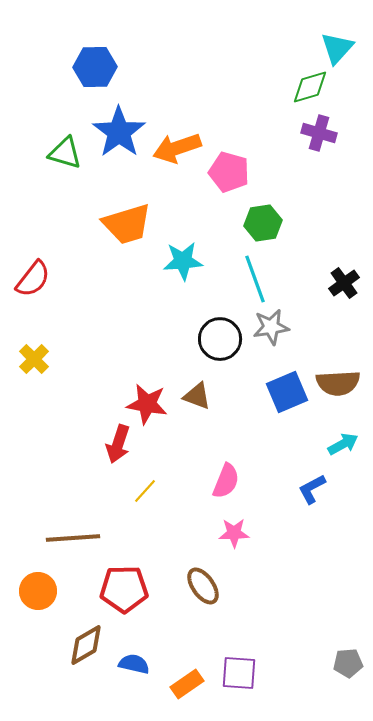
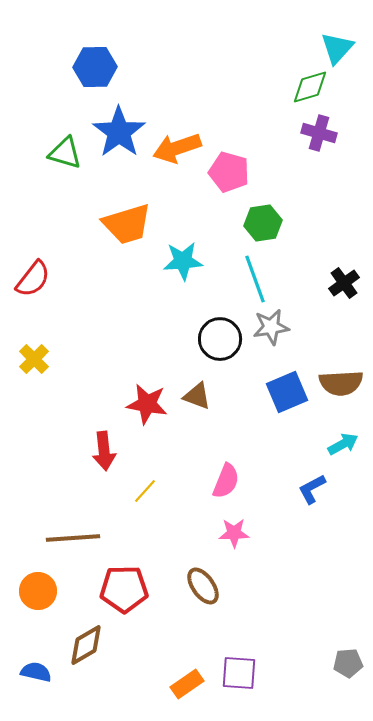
brown semicircle: moved 3 px right
red arrow: moved 14 px left, 7 px down; rotated 24 degrees counterclockwise
blue semicircle: moved 98 px left, 8 px down
